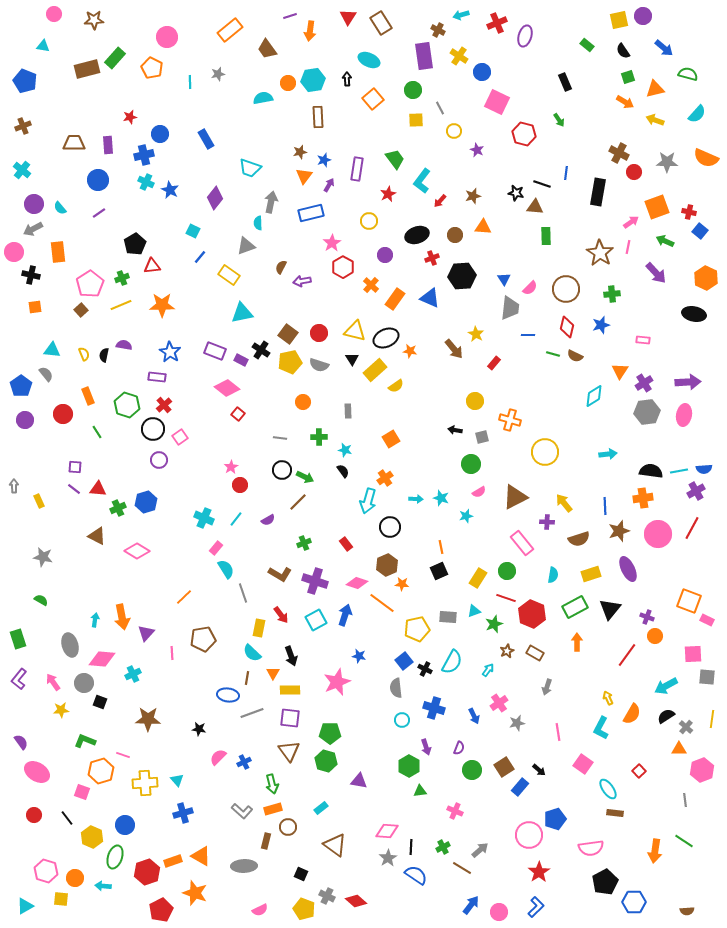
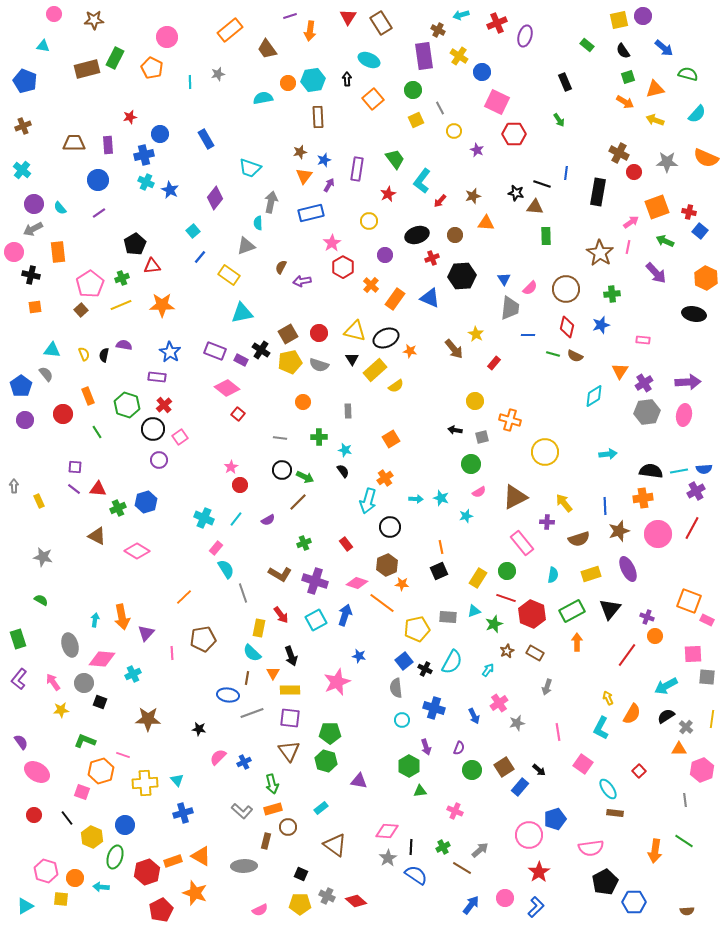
green rectangle at (115, 58): rotated 15 degrees counterclockwise
yellow square at (416, 120): rotated 21 degrees counterclockwise
red hexagon at (524, 134): moved 10 px left; rotated 15 degrees counterclockwise
orange triangle at (483, 227): moved 3 px right, 4 px up
cyan square at (193, 231): rotated 24 degrees clockwise
brown square at (288, 334): rotated 24 degrees clockwise
green rectangle at (575, 607): moved 3 px left, 4 px down
cyan arrow at (103, 886): moved 2 px left, 1 px down
yellow pentagon at (304, 909): moved 4 px left, 5 px up; rotated 20 degrees counterclockwise
pink circle at (499, 912): moved 6 px right, 14 px up
